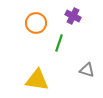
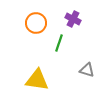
purple cross: moved 3 px down
